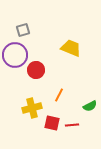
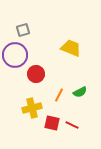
red circle: moved 4 px down
green semicircle: moved 10 px left, 14 px up
red line: rotated 32 degrees clockwise
